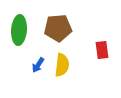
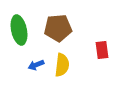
green ellipse: rotated 16 degrees counterclockwise
blue arrow: moved 2 px left; rotated 35 degrees clockwise
